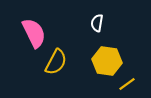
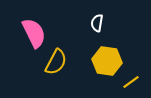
yellow line: moved 4 px right, 2 px up
